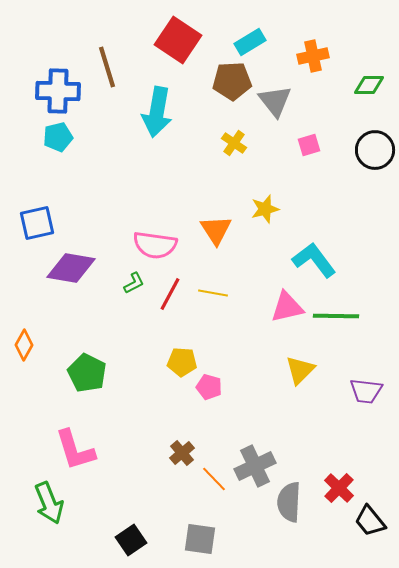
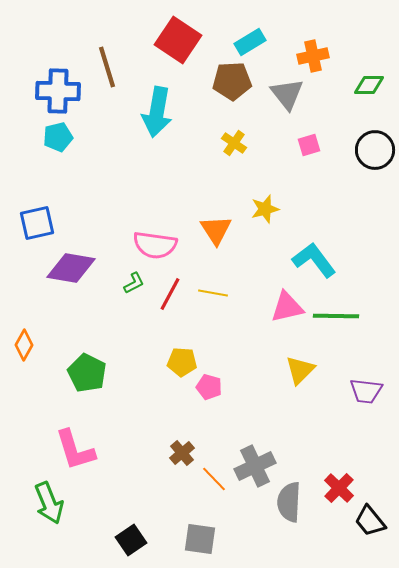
gray triangle: moved 12 px right, 7 px up
